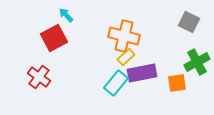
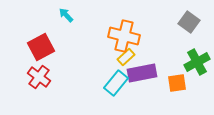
gray square: rotated 10 degrees clockwise
red square: moved 13 px left, 9 px down
